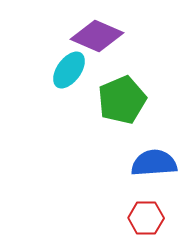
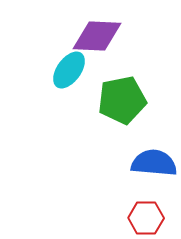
purple diamond: rotated 21 degrees counterclockwise
green pentagon: rotated 12 degrees clockwise
blue semicircle: rotated 9 degrees clockwise
